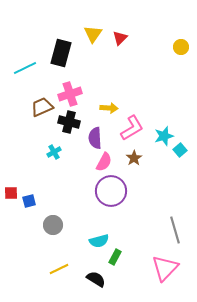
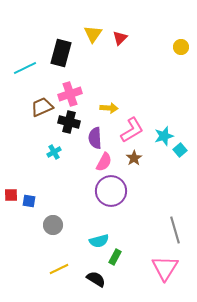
pink L-shape: moved 2 px down
red square: moved 2 px down
blue square: rotated 24 degrees clockwise
pink triangle: rotated 12 degrees counterclockwise
